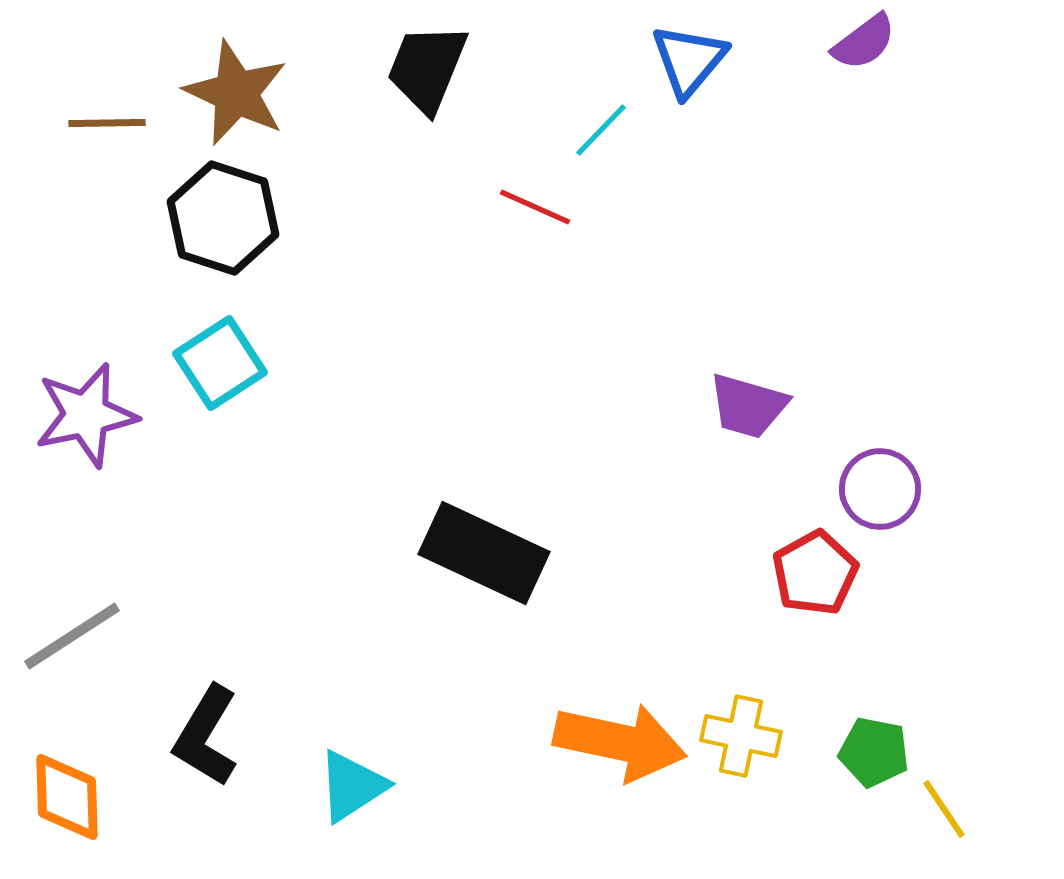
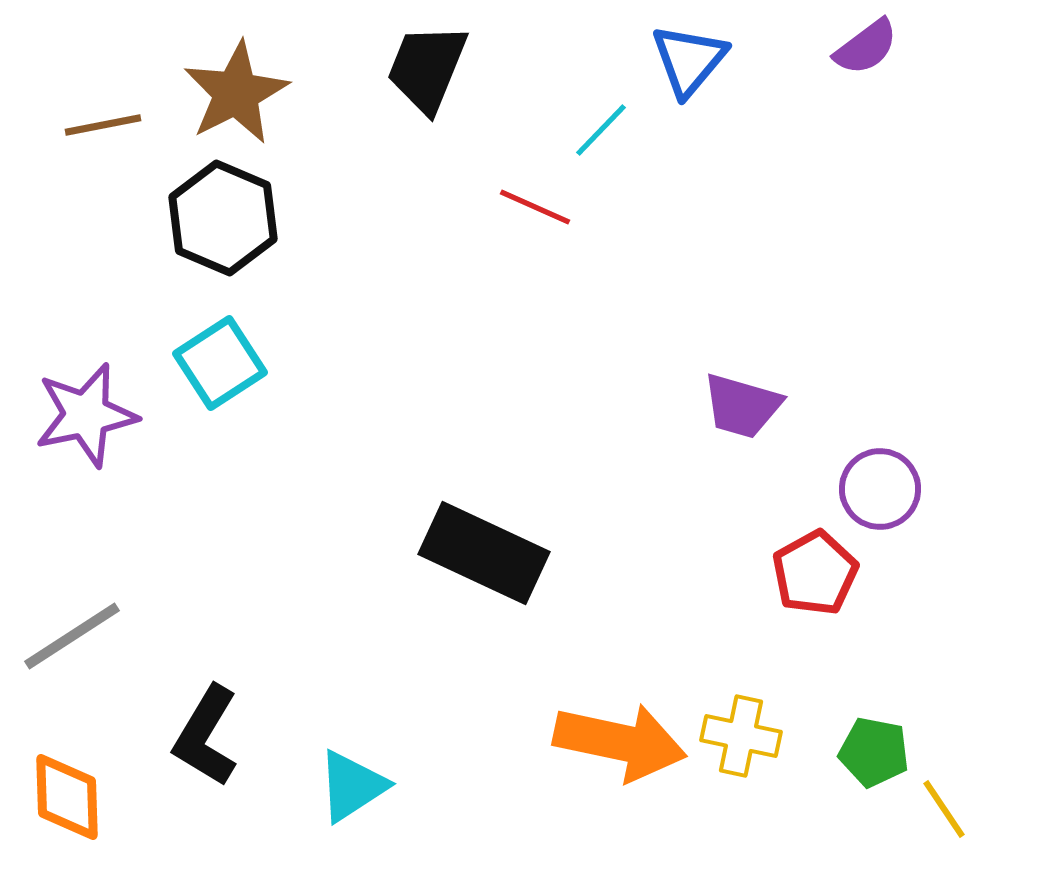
purple semicircle: moved 2 px right, 5 px down
brown star: rotated 20 degrees clockwise
brown line: moved 4 px left, 2 px down; rotated 10 degrees counterclockwise
black hexagon: rotated 5 degrees clockwise
purple trapezoid: moved 6 px left
